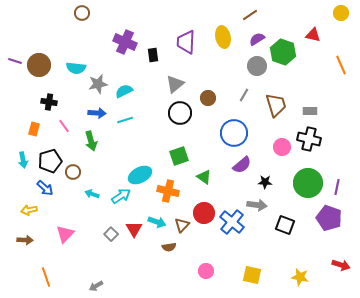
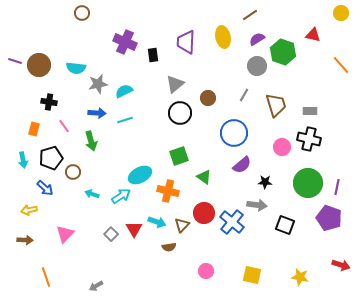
orange line at (341, 65): rotated 18 degrees counterclockwise
black pentagon at (50, 161): moved 1 px right, 3 px up
